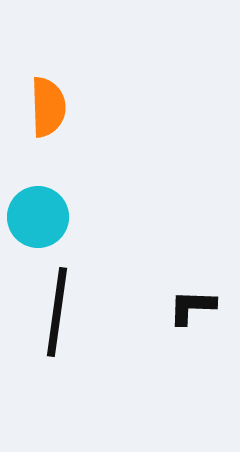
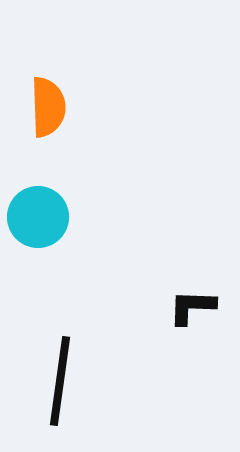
black line: moved 3 px right, 69 px down
